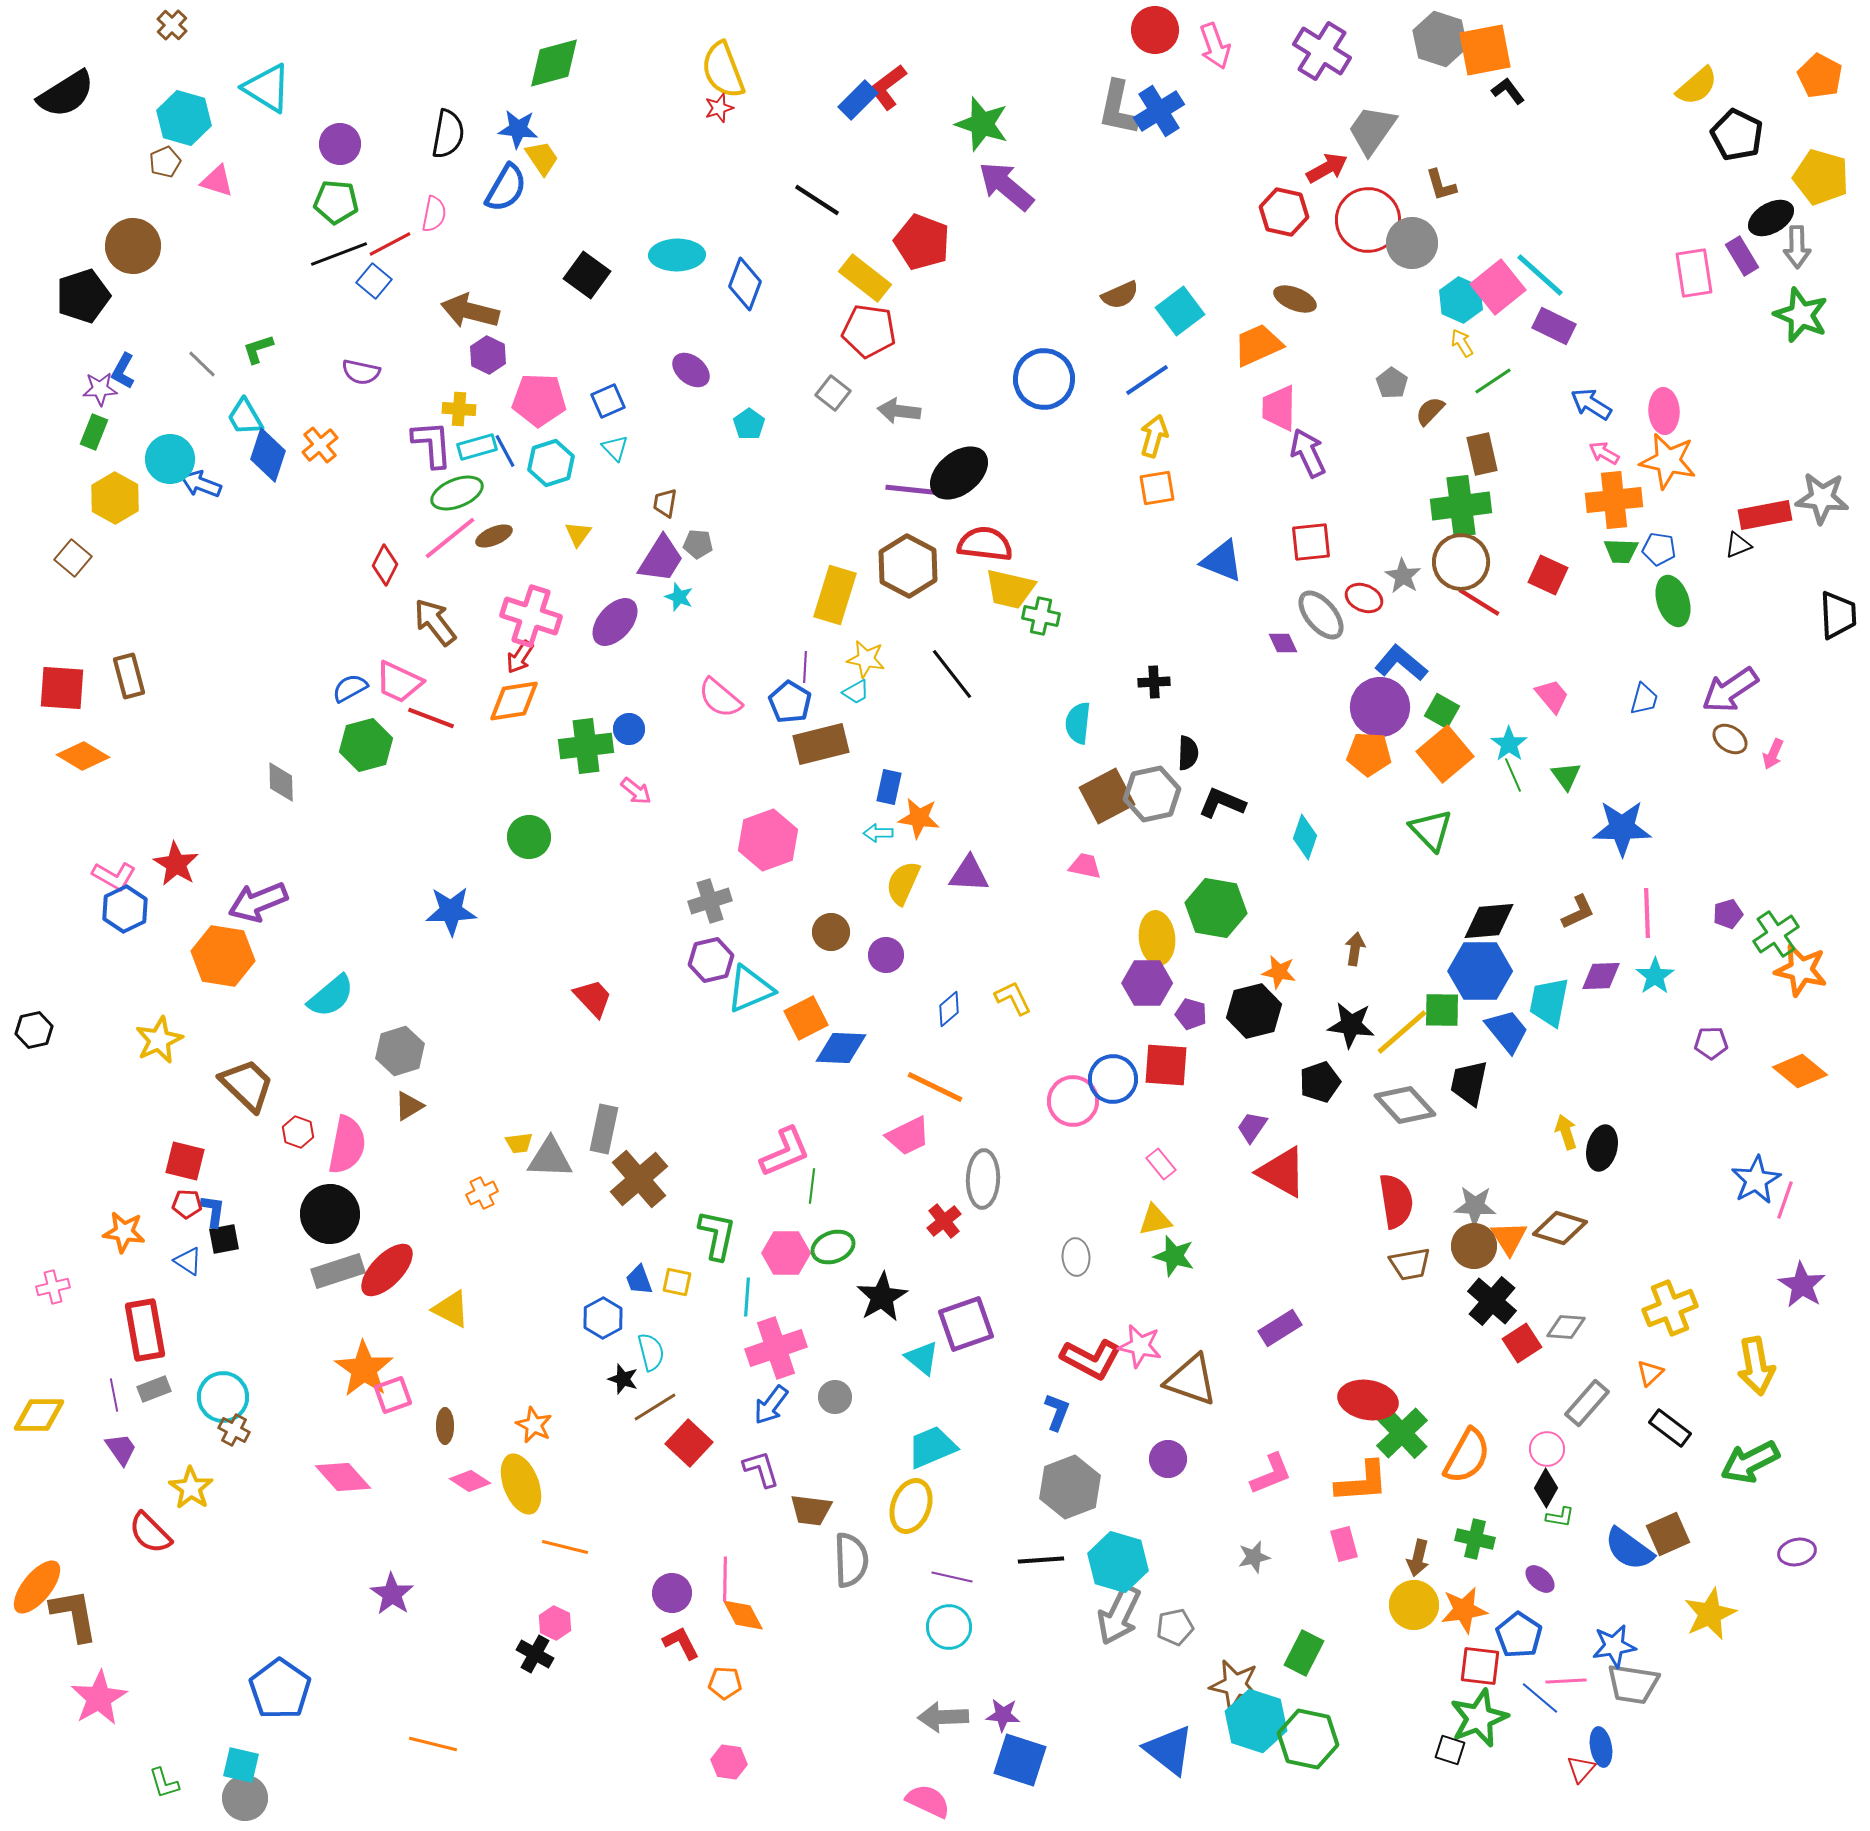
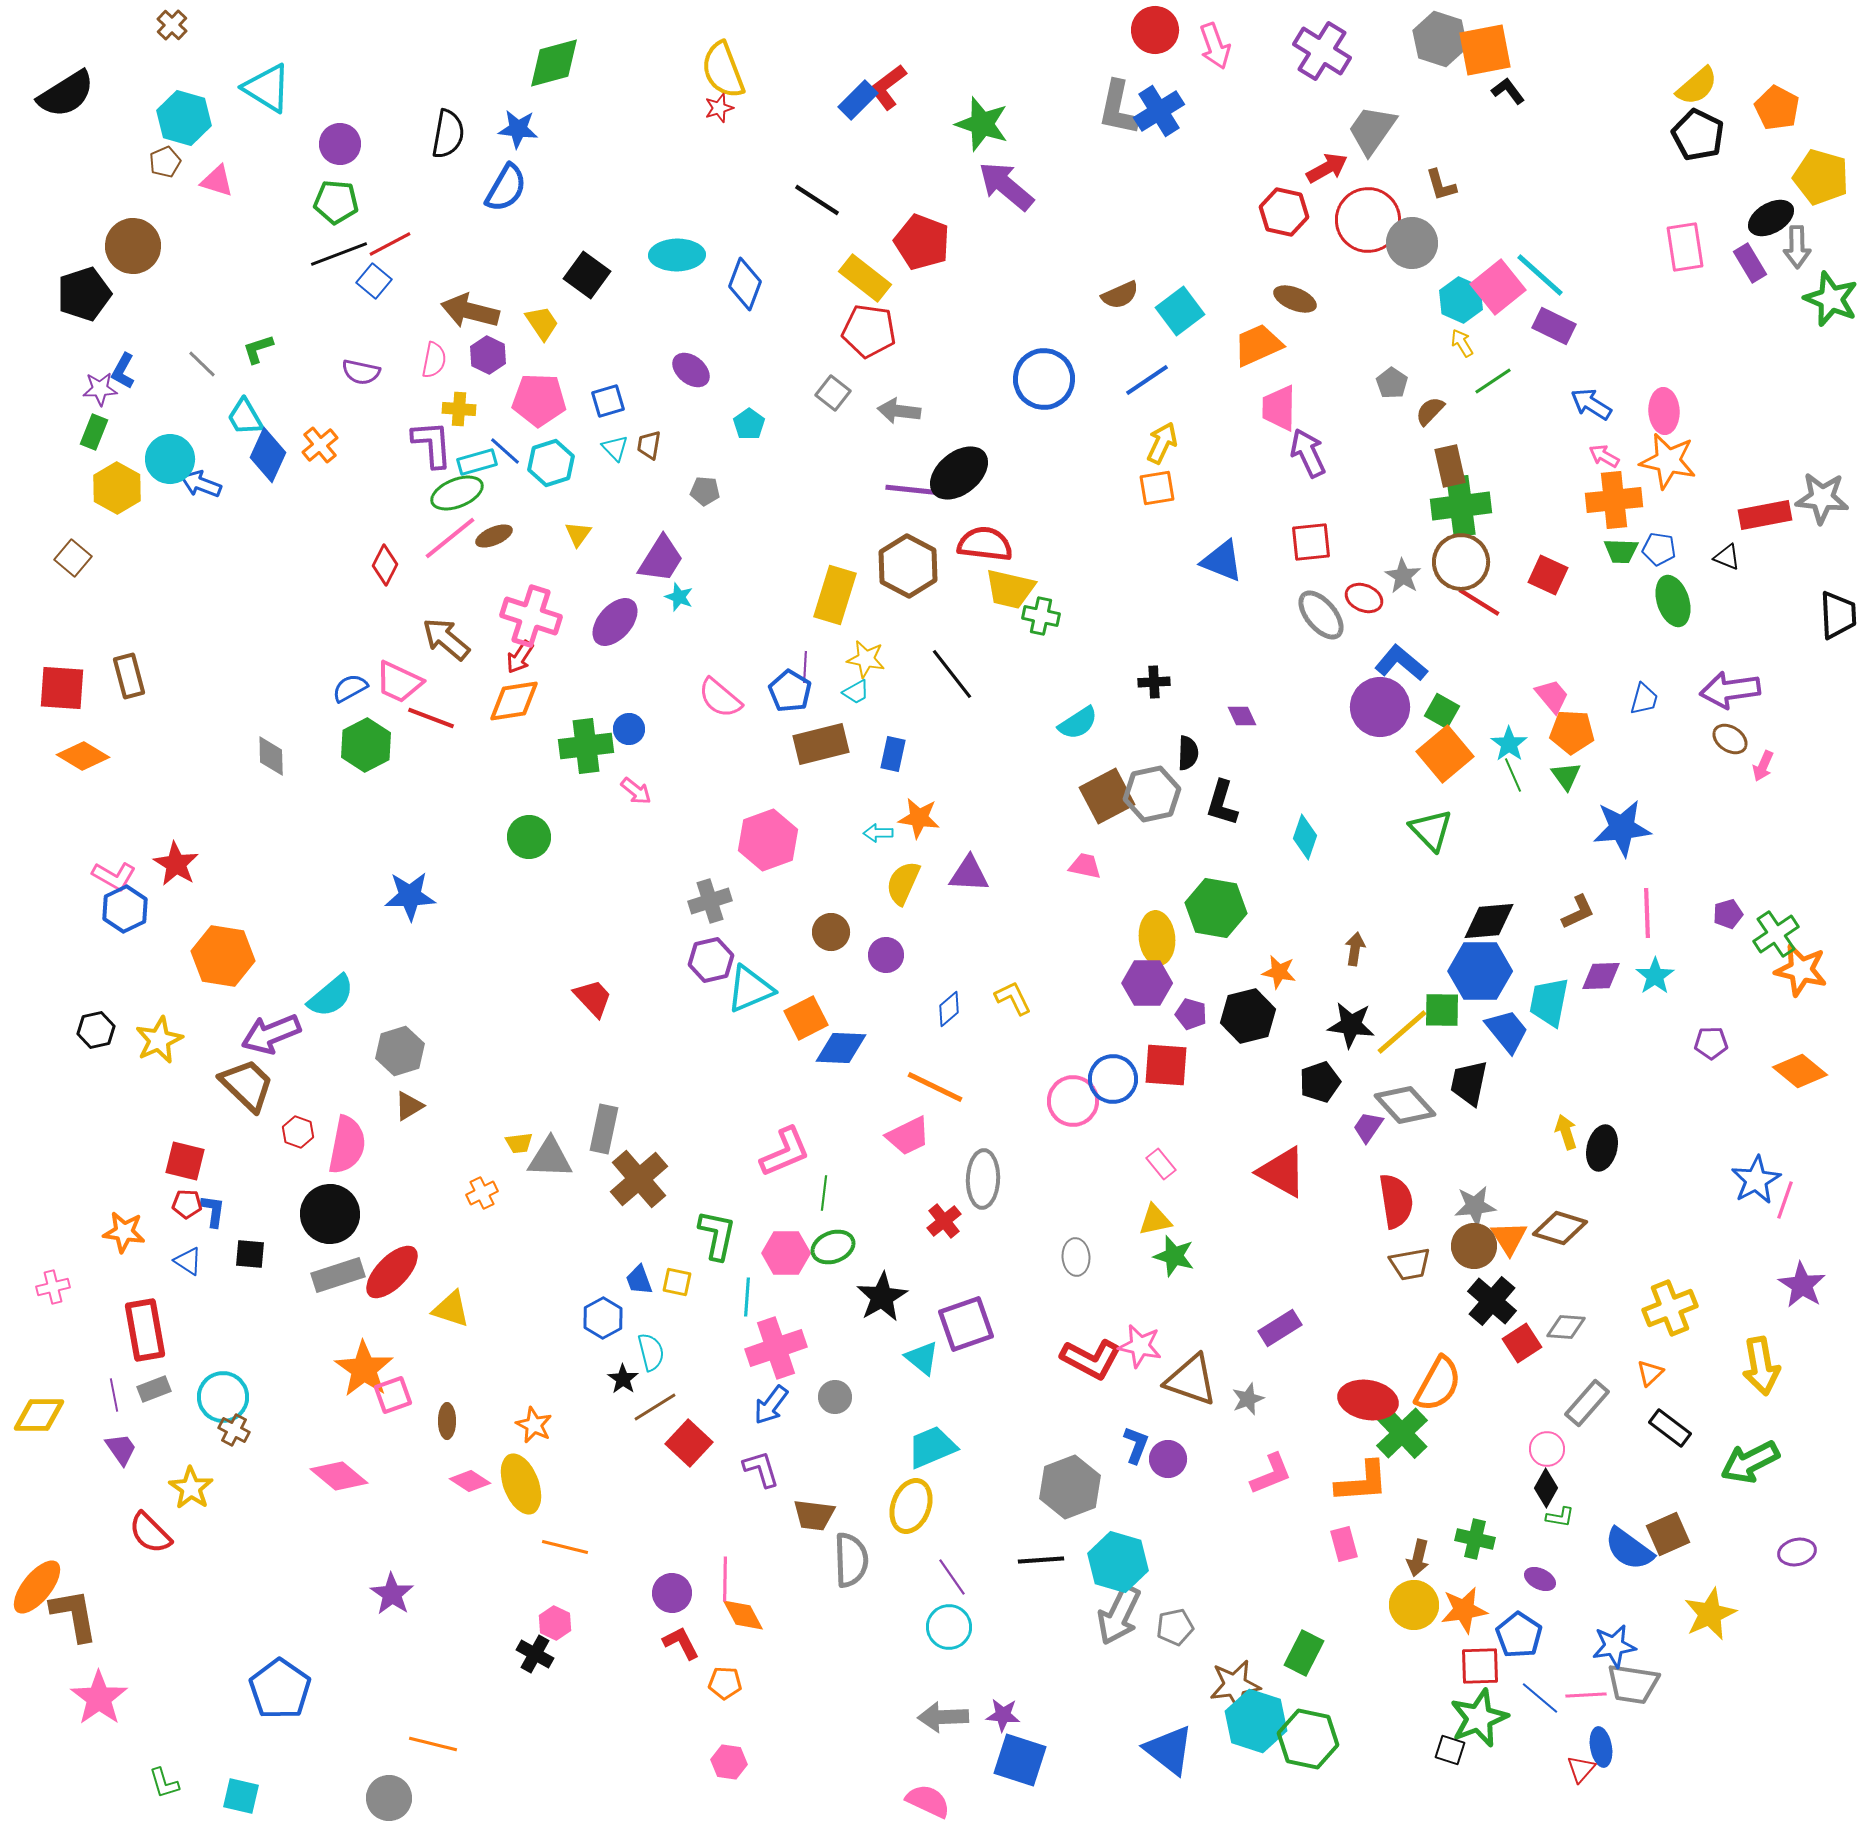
orange pentagon at (1820, 76): moved 43 px left, 32 px down
black pentagon at (1737, 135): moved 39 px left
yellow trapezoid at (542, 158): moved 165 px down
pink semicircle at (434, 214): moved 146 px down
purple rectangle at (1742, 256): moved 8 px right, 7 px down
pink rectangle at (1694, 273): moved 9 px left, 26 px up
black pentagon at (83, 296): moved 1 px right, 2 px up
green star at (1801, 315): moved 30 px right, 16 px up
blue square at (608, 401): rotated 8 degrees clockwise
yellow arrow at (1154, 436): moved 8 px right, 7 px down; rotated 9 degrees clockwise
cyan rectangle at (477, 447): moved 15 px down
blue line at (505, 451): rotated 20 degrees counterclockwise
pink arrow at (1604, 453): moved 3 px down
brown rectangle at (1482, 454): moved 32 px left, 12 px down
blue diamond at (268, 455): rotated 6 degrees clockwise
yellow hexagon at (115, 498): moved 2 px right, 10 px up
brown trapezoid at (665, 503): moved 16 px left, 58 px up
gray pentagon at (698, 544): moved 7 px right, 53 px up
black triangle at (1738, 545): moved 11 px left, 12 px down; rotated 44 degrees clockwise
brown arrow at (435, 622): moved 11 px right, 17 px down; rotated 12 degrees counterclockwise
purple diamond at (1283, 643): moved 41 px left, 73 px down
purple arrow at (1730, 690): rotated 26 degrees clockwise
blue pentagon at (790, 702): moved 11 px up
cyan semicircle at (1078, 723): rotated 129 degrees counterclockwise
green hexagon at (366, 745): rotated 12 degrees counterclockwise
orange pentagon at (1369, 754): moved 203 px right, 22 px up
pink arrow at (1773, 754): moved 10 px left, 12 px down
gray diamond at (281, 782): moved 10 px left, 26 px up
blue rectangle at (889, 787): moved 4 px right, 33 px up
black L-shape at (1222, 803): rotated 96 degrees counterclockwise
blue star at (1622, 828): rotated 6 degrees counterclockwise
purple arrow at (258, 902): moved 13 px right, 132 px down
blue star at (451, 911): moved 41 px left, 15 px up
black hexagon at (1254, 1011): moved 6 px left, 5 px down
black hexagon at (34, 1030): moved 62 px right
purple trapezoid at (1252, 1127): moved 116 px right
green line at (812, 1186): moved 12 px right, 7 px down
gray star at (1475, 1206): rotated 9 degrees counterclockwise
black square at (224, 1239): moved 26 px right, 15 px down; rotated 16 degrees clockwise
red ellipse at (387, 1270): moved 5 px right, 2 px down
gray rectangle at (338, 1271): moved 4 px down
yellow triangle at (451, 1309): rotated 9 degrees counterclockwise
yellow arrow at (1756, 1366): moved 5 px right
black star at (623, 1379): rotated 16 degrees clockwise
blue L-shape at (1057, 1412): moved 79 px right, 33 px down
brown ellipse at (445, 1426): moved 2 px right, 5 px up
orange semicircle at (1467, 1456): moved 29 px left, 72 px up
pink diamond at (343, 1477): moved 4 px left, 1 px up; rotated 8 degrees counterclockwise
brown trapezoid at (811, 1510): moved 3 px right, 5 px down
gray star at (1254, 1557): moved 6 px left, 158 px up; rotated 8 degrees counterclockwise
purple line at (952, 1577): rotated 42 degrees clockwise
purple ellipse at (1540, 1579): rotated 16 degrees counterclockwise
red square at (1480, 1666): rotated 9 degrees counterclockwise
pink line at (1566, 1681): moved 20 px right, 14 px down
brown star at (1235, 1685): rotated 21 degrees counterclockwise
pink star at (99, 1698): rotated 6 degrees counterclockwise
cyan square at (241, 1765): moved 31 px down
gray circle at (245, 1798): moved 144 px right
